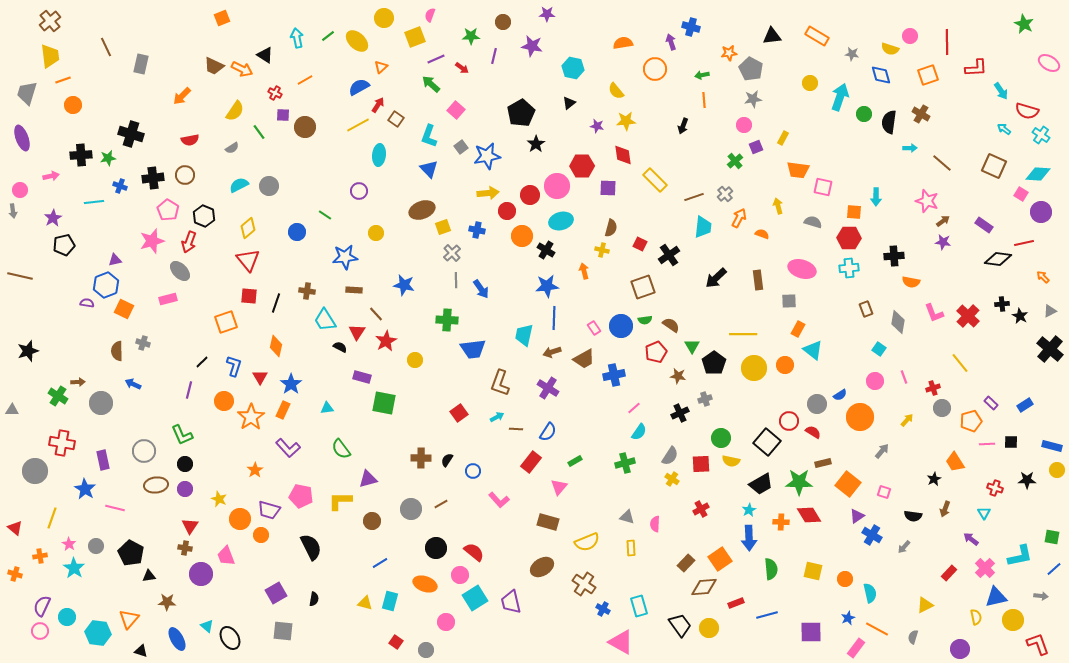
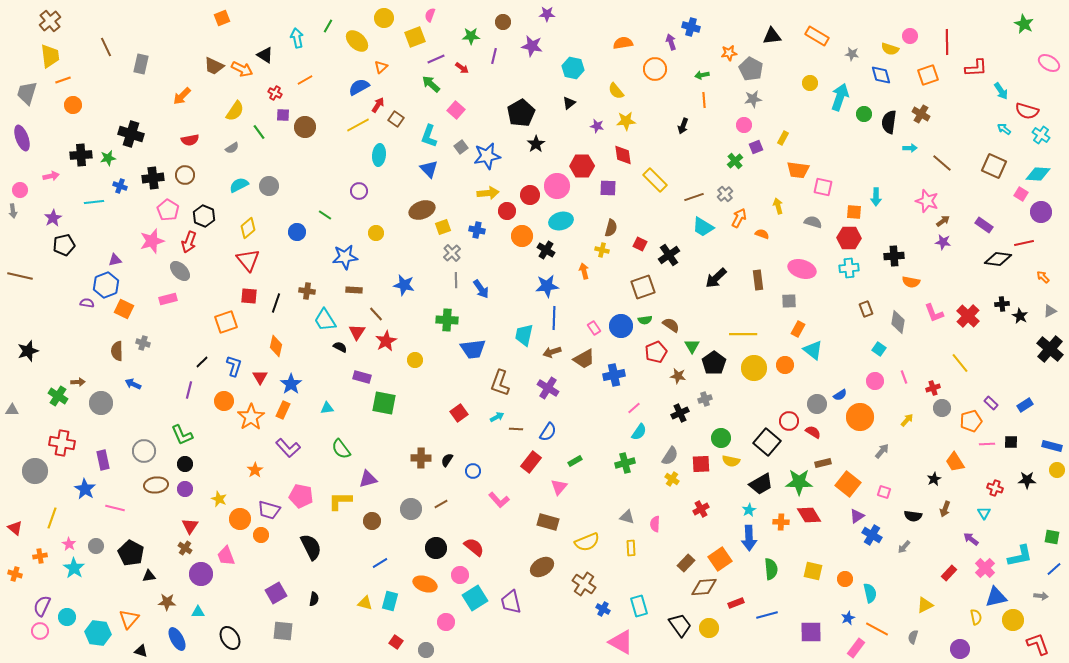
green line at (328, 36): moved 10 px up; rotated 24 degrees counterclockwise
cyan trapezoid at (703, 227): rotated 115 degrees clockwise
brown cross at (185, 548): rotated 24 degrees clockwise
red semicircle at (474, 552): moved 5 px up
cyan triangle at (207, 626): moved 9 px left, 14 px up; rotated 40 degrees counterclockwise
